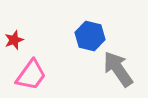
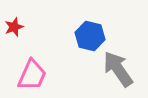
red star: moved 13 px up
pink trapezoid: moved 1 px right; rotated 12 degrees counterclockwise
